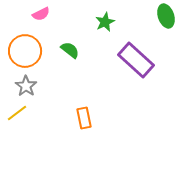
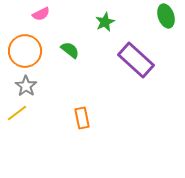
orange rectangle: moved 2 px left
